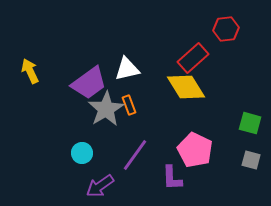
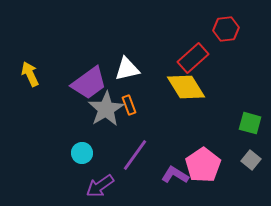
yellow arrow: moved 3 px down
pink pentagon: moved 8 px right, 15 px down; rotated 12 degrees clockwise
gray square: rotated 24 degrees clockwise
purple L-shape: moved 3 px right, 3 px up; rotated 124 degrees clockwise
